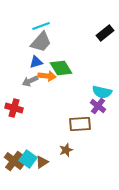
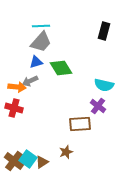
cyan line: rotated 18 degrees clockwise
black rectangle: moved 1 px left, 2 px up; rotated 36 degrees counterclockwise
orange arrow: moved 30 px left, 11 px down
cyan semicircle: moved 2 px right, 7 px up
brown star: moved 2 px down
